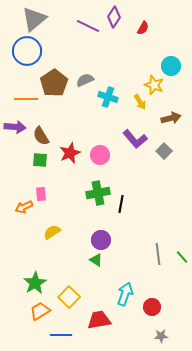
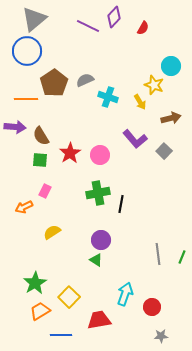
purple diamond: rotated 10 degrees clockwise
red star: rotated 10 degrees counterclockwise
pink rectangle: moved 4 px right, 3 px up; rotated 32 degrees clockwise
green line: rotated 64 degrees clockwise
